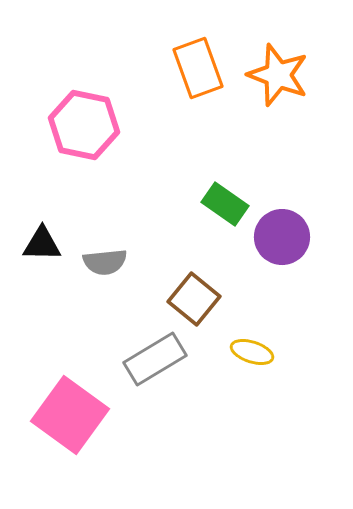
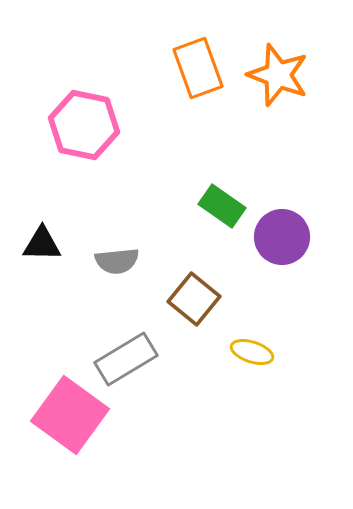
green rectangle: moved 3 px left, 2 px down
gray semicircle: moved 12 px right, 1 px up
gray rectangle: moved 29 px left
